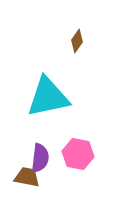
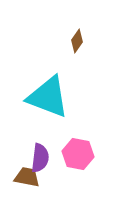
cyan triangle: rotated 33 degrees clockwise
